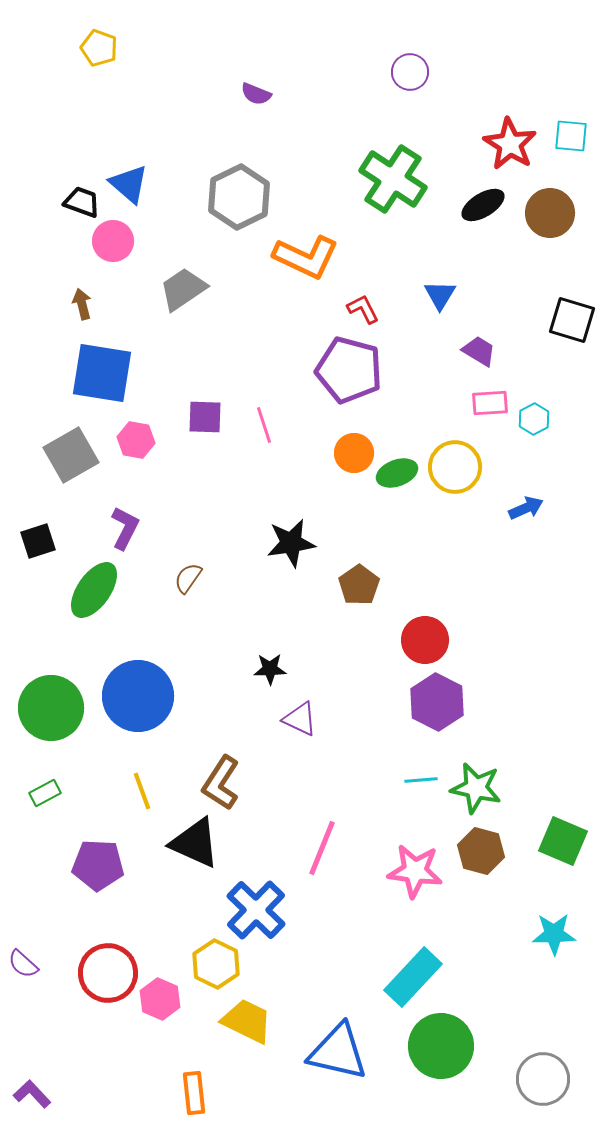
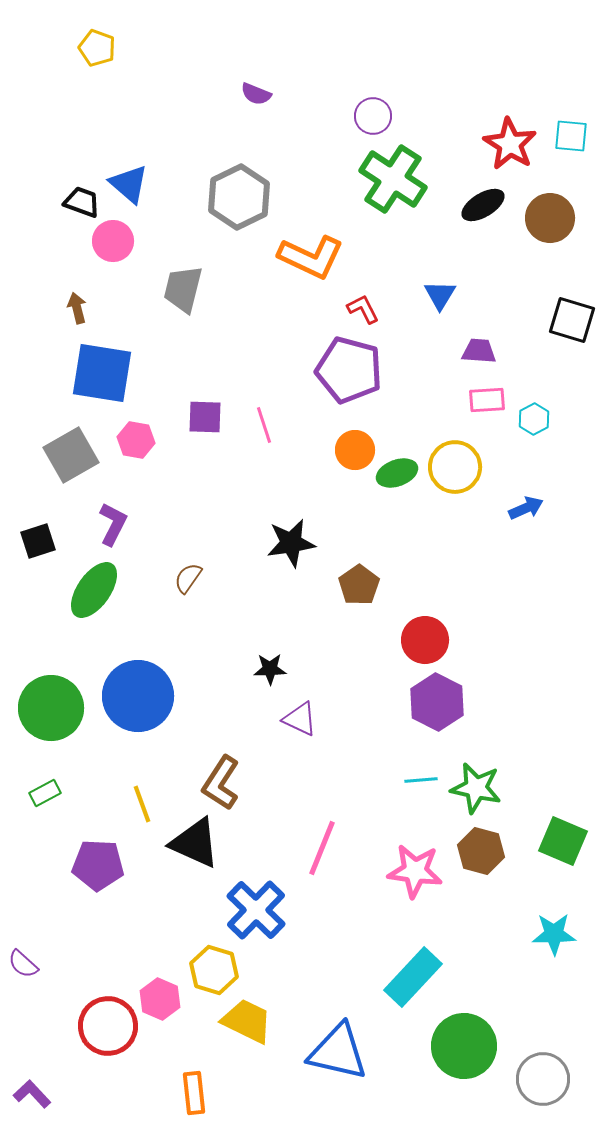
yellow pentagon at (99, 48): moved 2 px left
purple circle at (410, 72): moved 37 px left, 44 px down
brown circle at (550, 213): moved 5 px down
orange L-shape at (306, 257): moved 5 px right
gray trapezoid at (183, 289): rotated 42 degrees counterclockwise
brown arrow at (82, 304): moved 5 px left, 4 px down
purple trapezoid at (479, 351): rotated 27 degrees counterclockwise
pink rectangle at (490, 403): moved 3 px left, 3 px up
orange circle at (354, 453): moved 1 px right, 3 px up
purple L-shape at (125, 528): moved 12 px left, 4 px up
yellow line at (142, 791): moved 13 px down
yellow hexagon at (216, 964): moved 2 px left, 6 px down; rotated 9 degrees counterclockwise
red circle at (108, 973): moved 53 px down
green circle at (441, 1046): moved 23 px right
